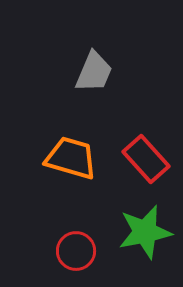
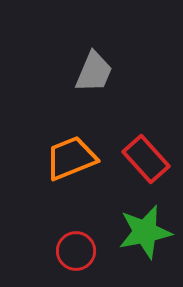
orange trapezoid: rotated 38 degrees counterclockwise
